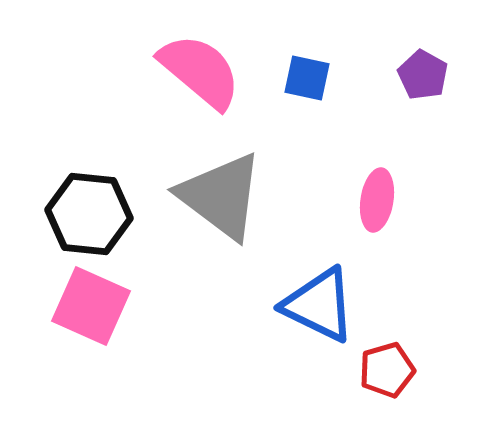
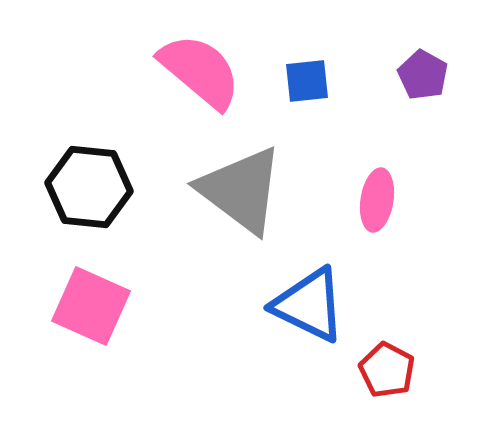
blue square: moved 3 px down; rotated 18 degrees counterclockwise
gray triangle: moved 20 px right, 6 px up
black hexagon: moved 27 px up
blue triangle: moved 10 px left
red pentagon: rotated 28 degrees counterclockwise
